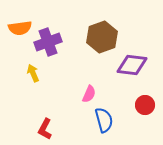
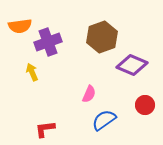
orange semicircle: moved 2 px up
purple diamond: rotated 16 degrees clockwise
yellow arrow: moved 1 px left, 1 px up
blue semicircle: rotated 110 degrees counterclockwise
red L-shape: rotated 55 degrees clockwise
